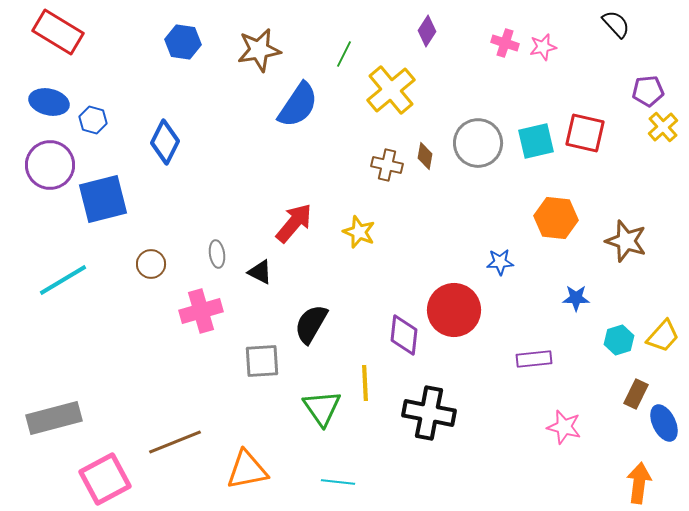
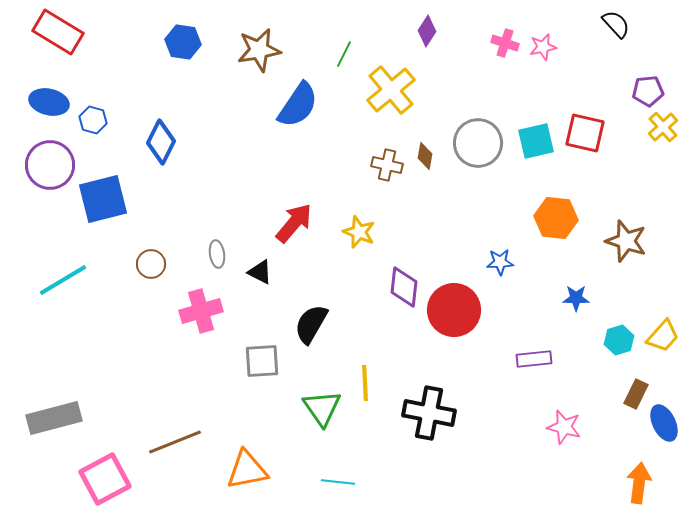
blue diamond at (165, 142): moved 4 px left
purple diamond at (404, 335): moved 48 px up
